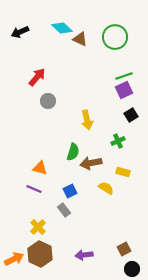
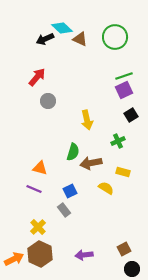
black arrow: moved 25 px right, 7 px down
